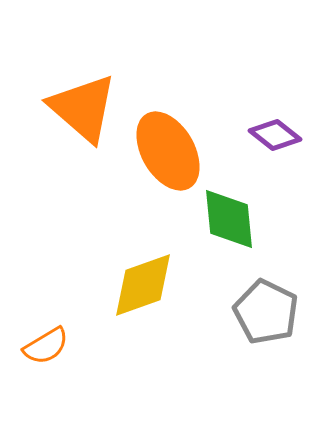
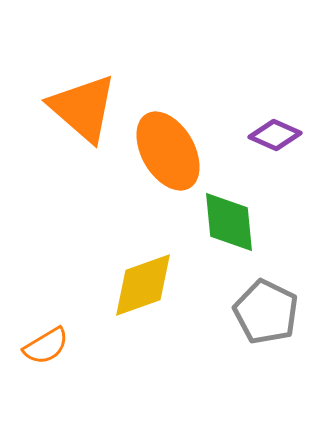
purple diamond: rotated 15 degrees counterclockwise
green diamond: moved 3 px down
